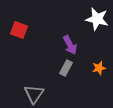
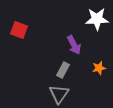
white star: rotated 15 degrees counterclockwise
purple arrow: moved 4 px right
gray rectangle: moved 3 px left, 2 px down
gray triangle: moved 25 px right
